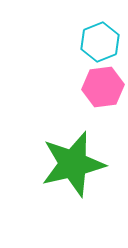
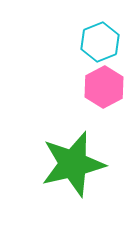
pink hexagon: moved 1 px right; rotated 21 degrees counterclockwise
